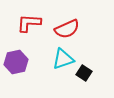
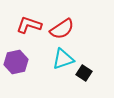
red L-shape: moved 2 px down; rotated 15 degrees clockwise
red semicircle: moved 5 px left; rotated 10 degrees counterclockwise
